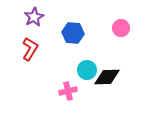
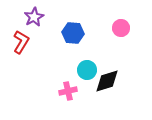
red L-shape: moved 9 px left, 7 px up
black diamond: moved 4 px down; rotated 16 degrees counterclockwise
